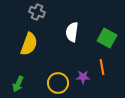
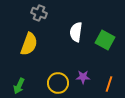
gray cross: moved 2 px right, 1 px down
white semicircle: moved 4 px right
green square: moved 2 px left, 2 px down
orange line: moved 7 px right, 17 px down; rotated 28 degrees clockwise
green arrow: moved 1 px right, 2 px down
